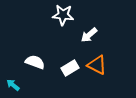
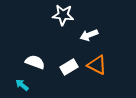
white arrow: rotated 18 degrees clockwise
white rectangle: moved 1 px left, 1 px up
cyan arrow: moved 9 px right
